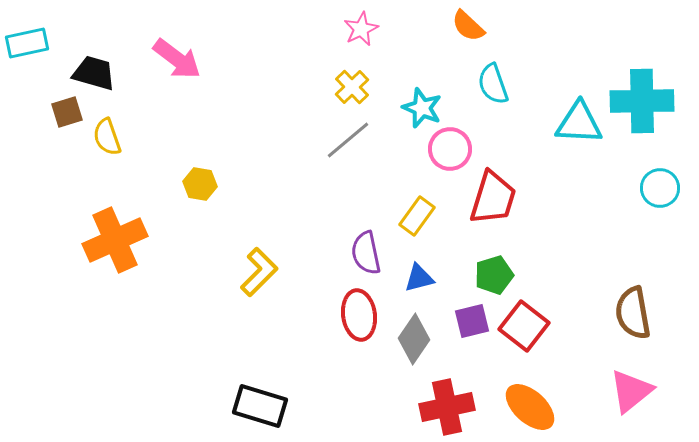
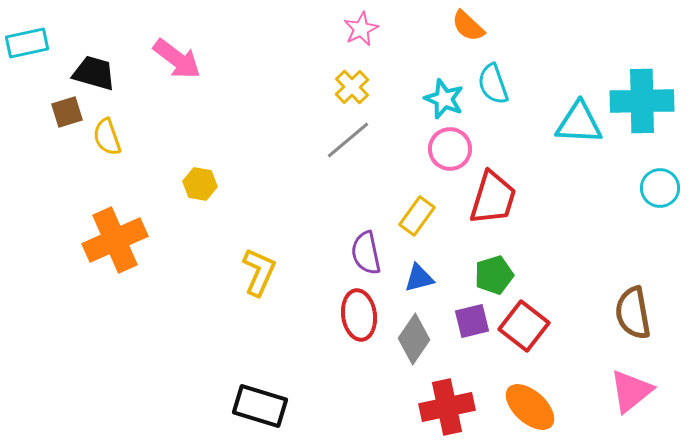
cyan star: moved 22 px right, 9 px up
yellow L-shape: rotated 21 degrees counterclockwise
